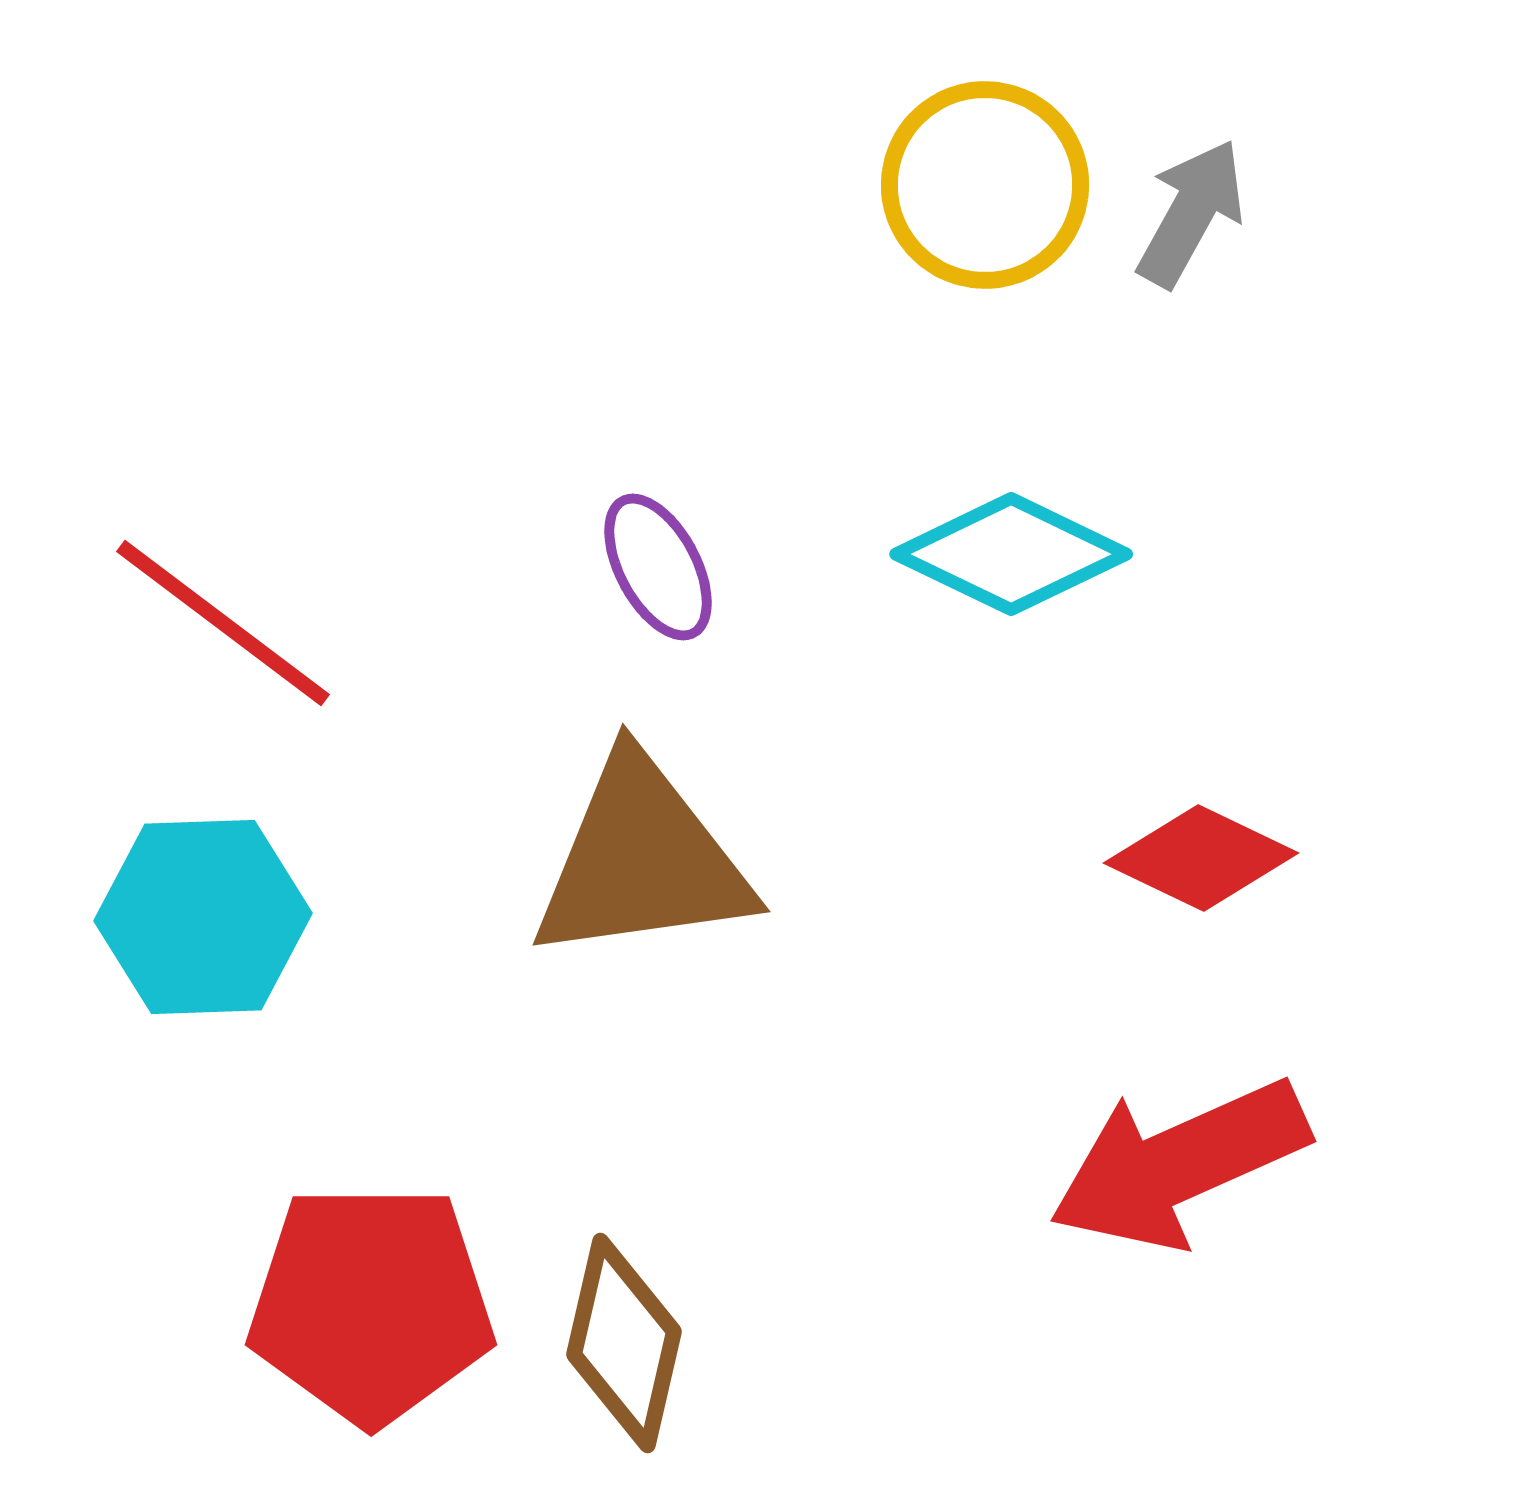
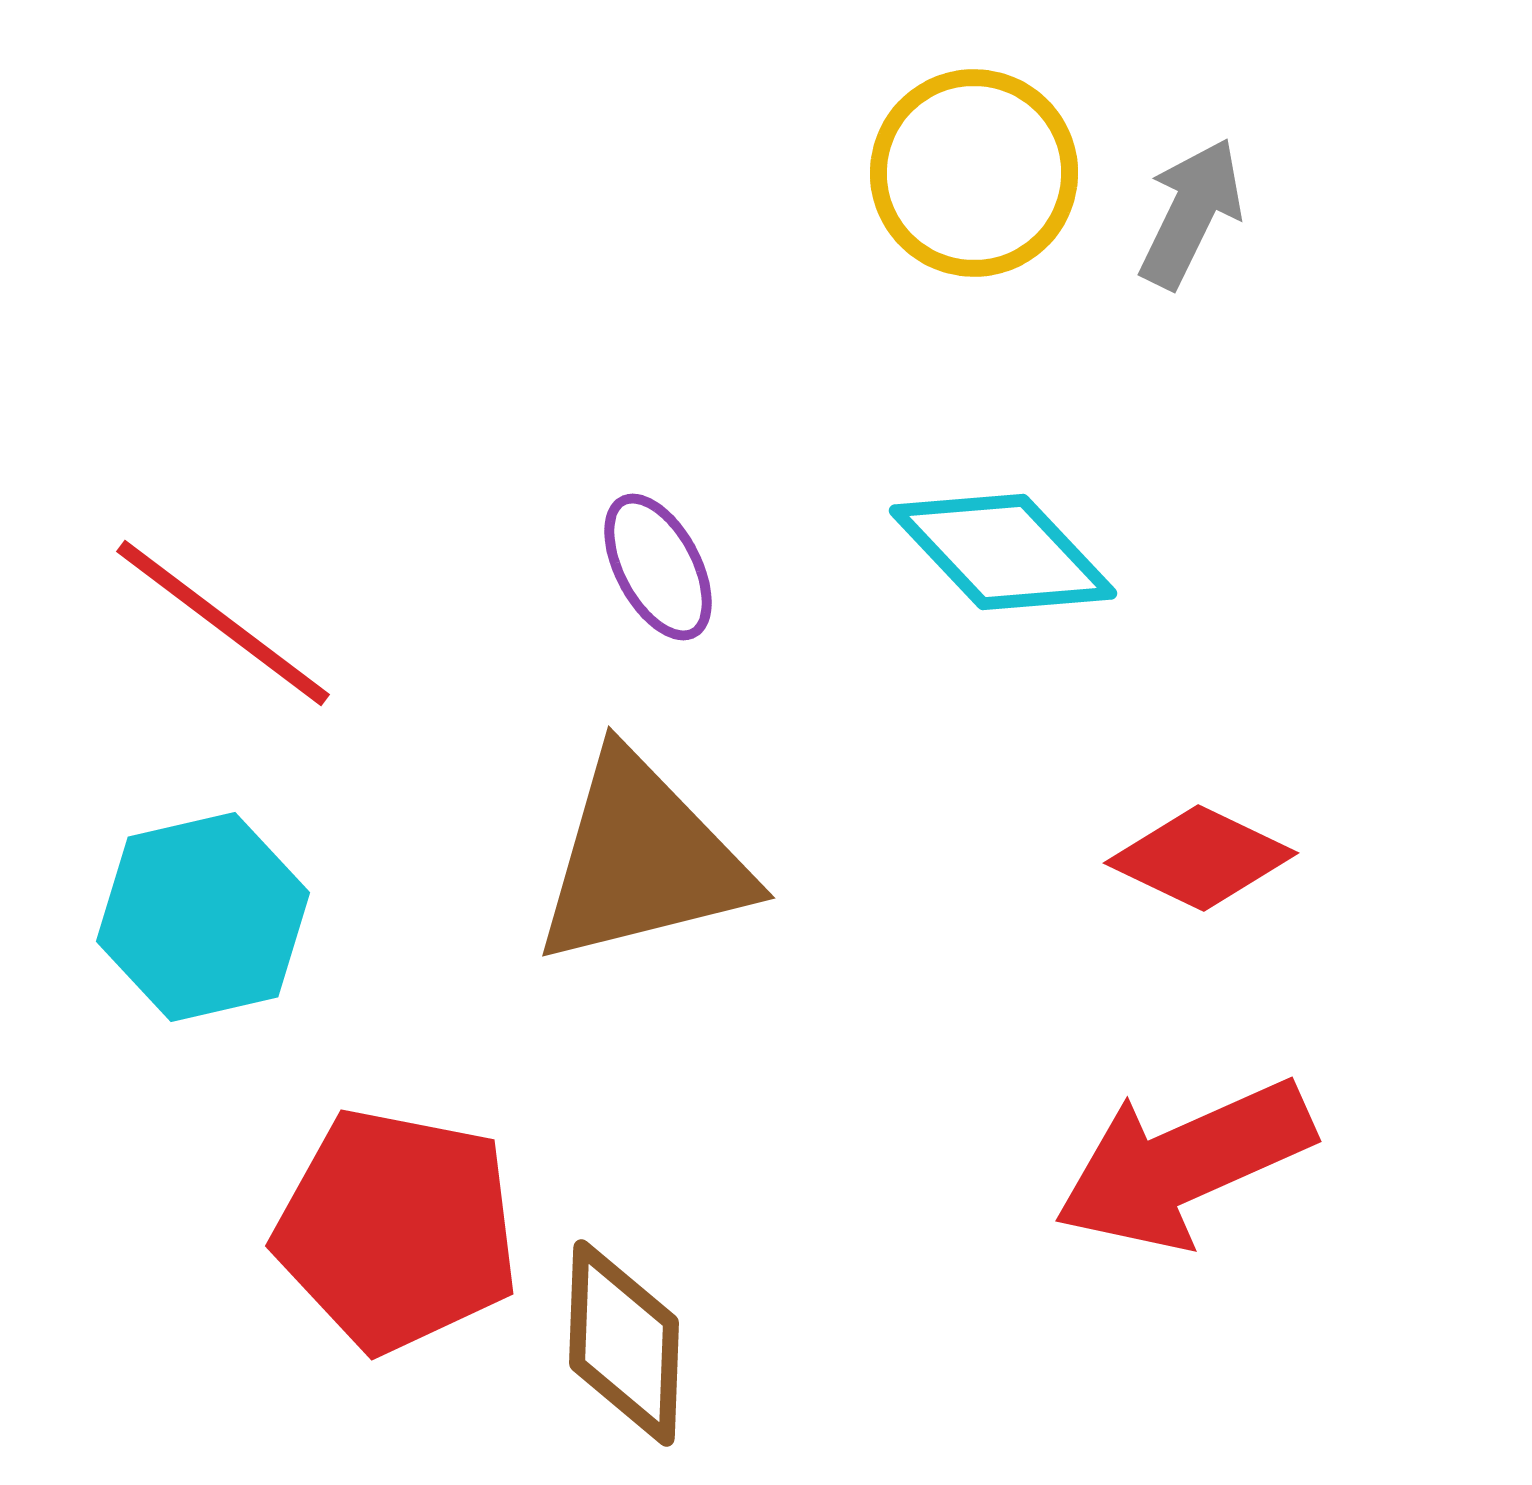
yellow circle: moved 11 px left, 12 px up
gray arrow: rotated 3 degrees counterclockwise
cyan diamond: moved 8 px left, 2 px up; rotated 21 degrees clockwise
brown triangle: rotated 6 degrees counterclockwise
cyan hexagon: rotated 11 degrees counterclockwise
red arrow: moved 5 px right
red pentagon: moved 26 px right, 74 px up; rotated 11 degrees clockwise
brown diamond: rotated 11 degrees counterclockwise
